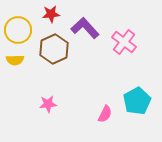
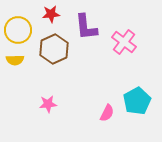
purple L-shape: moved 1 px right, 1 px up; rotated 144 degrees counterclockwise
pink semicircle: moved 2 px right, 1 px up
